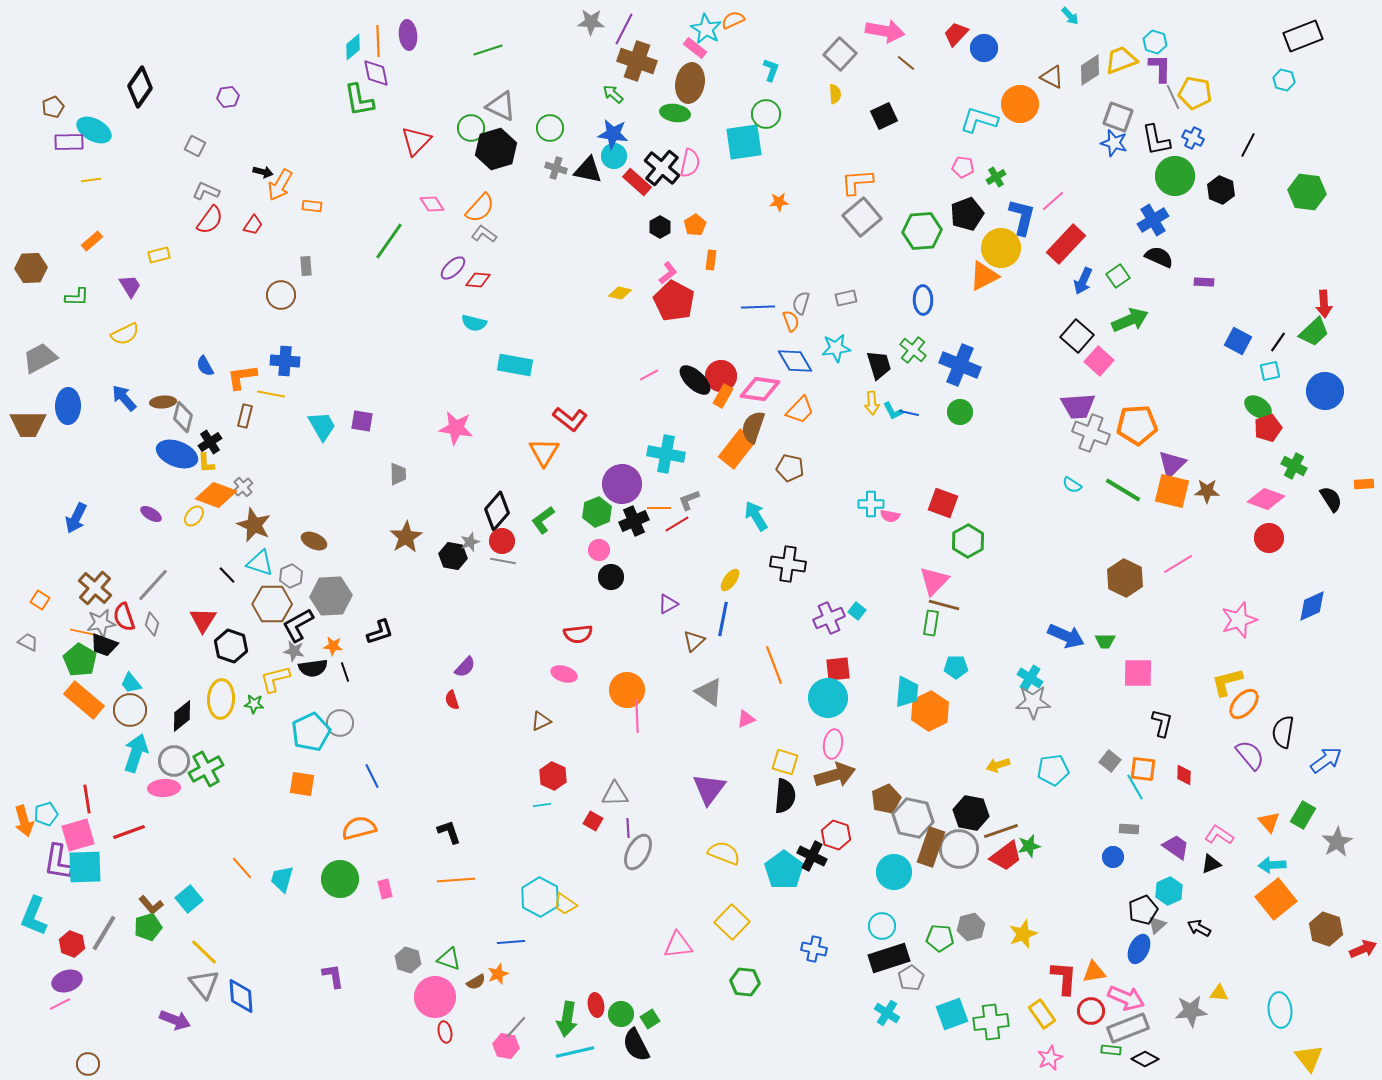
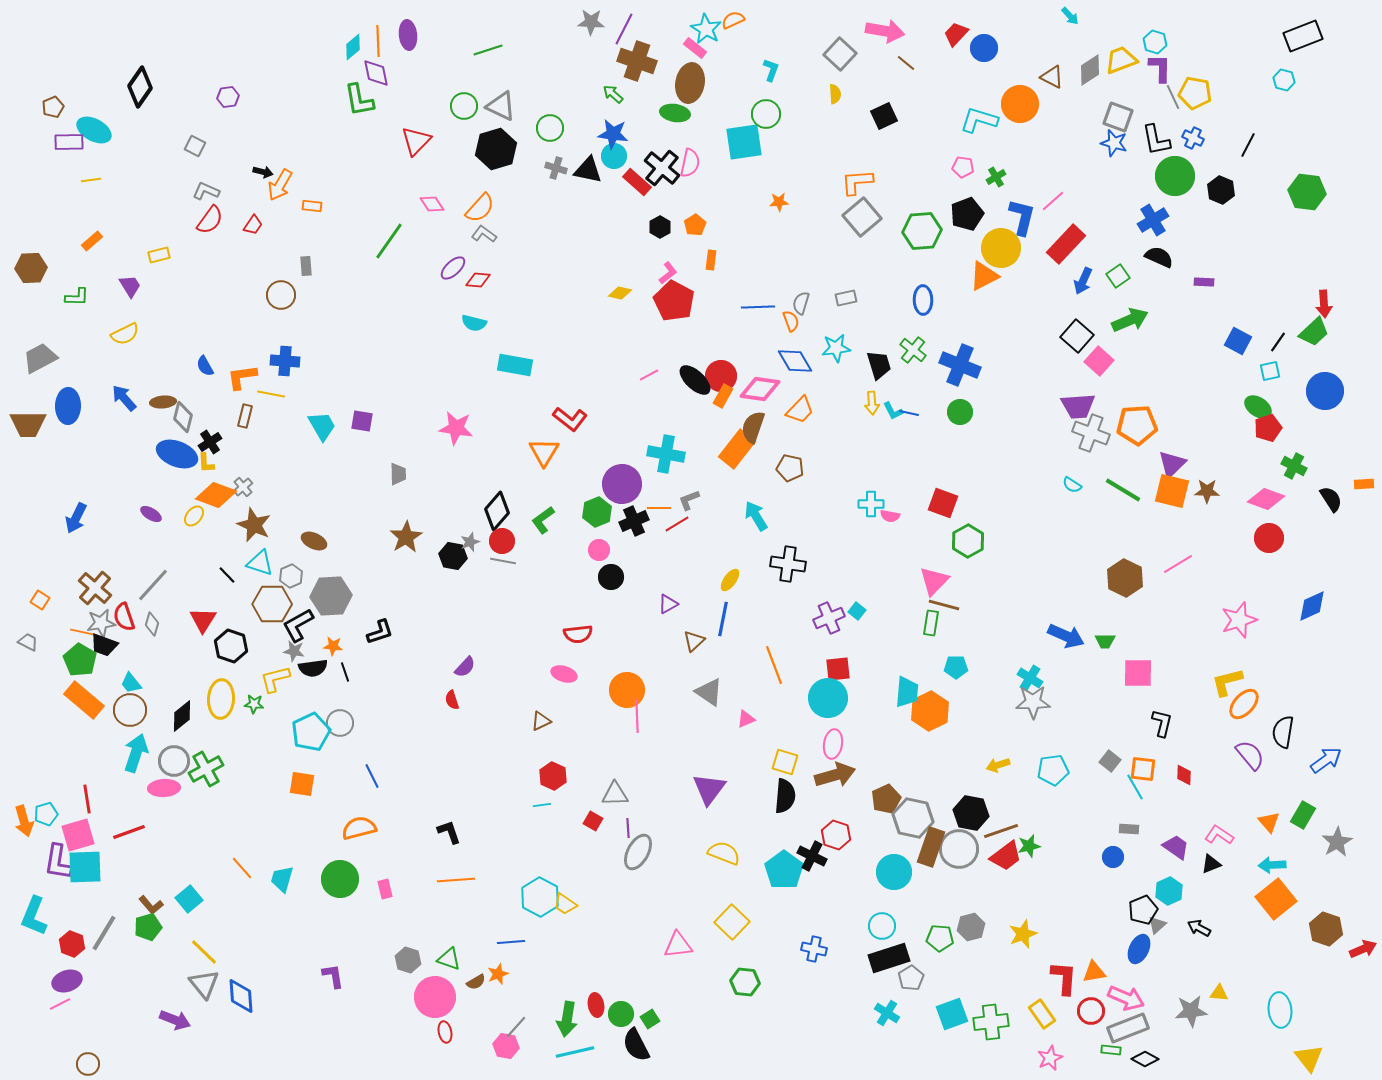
green circle at (471, 128): moved 7 px left, 22 px up
